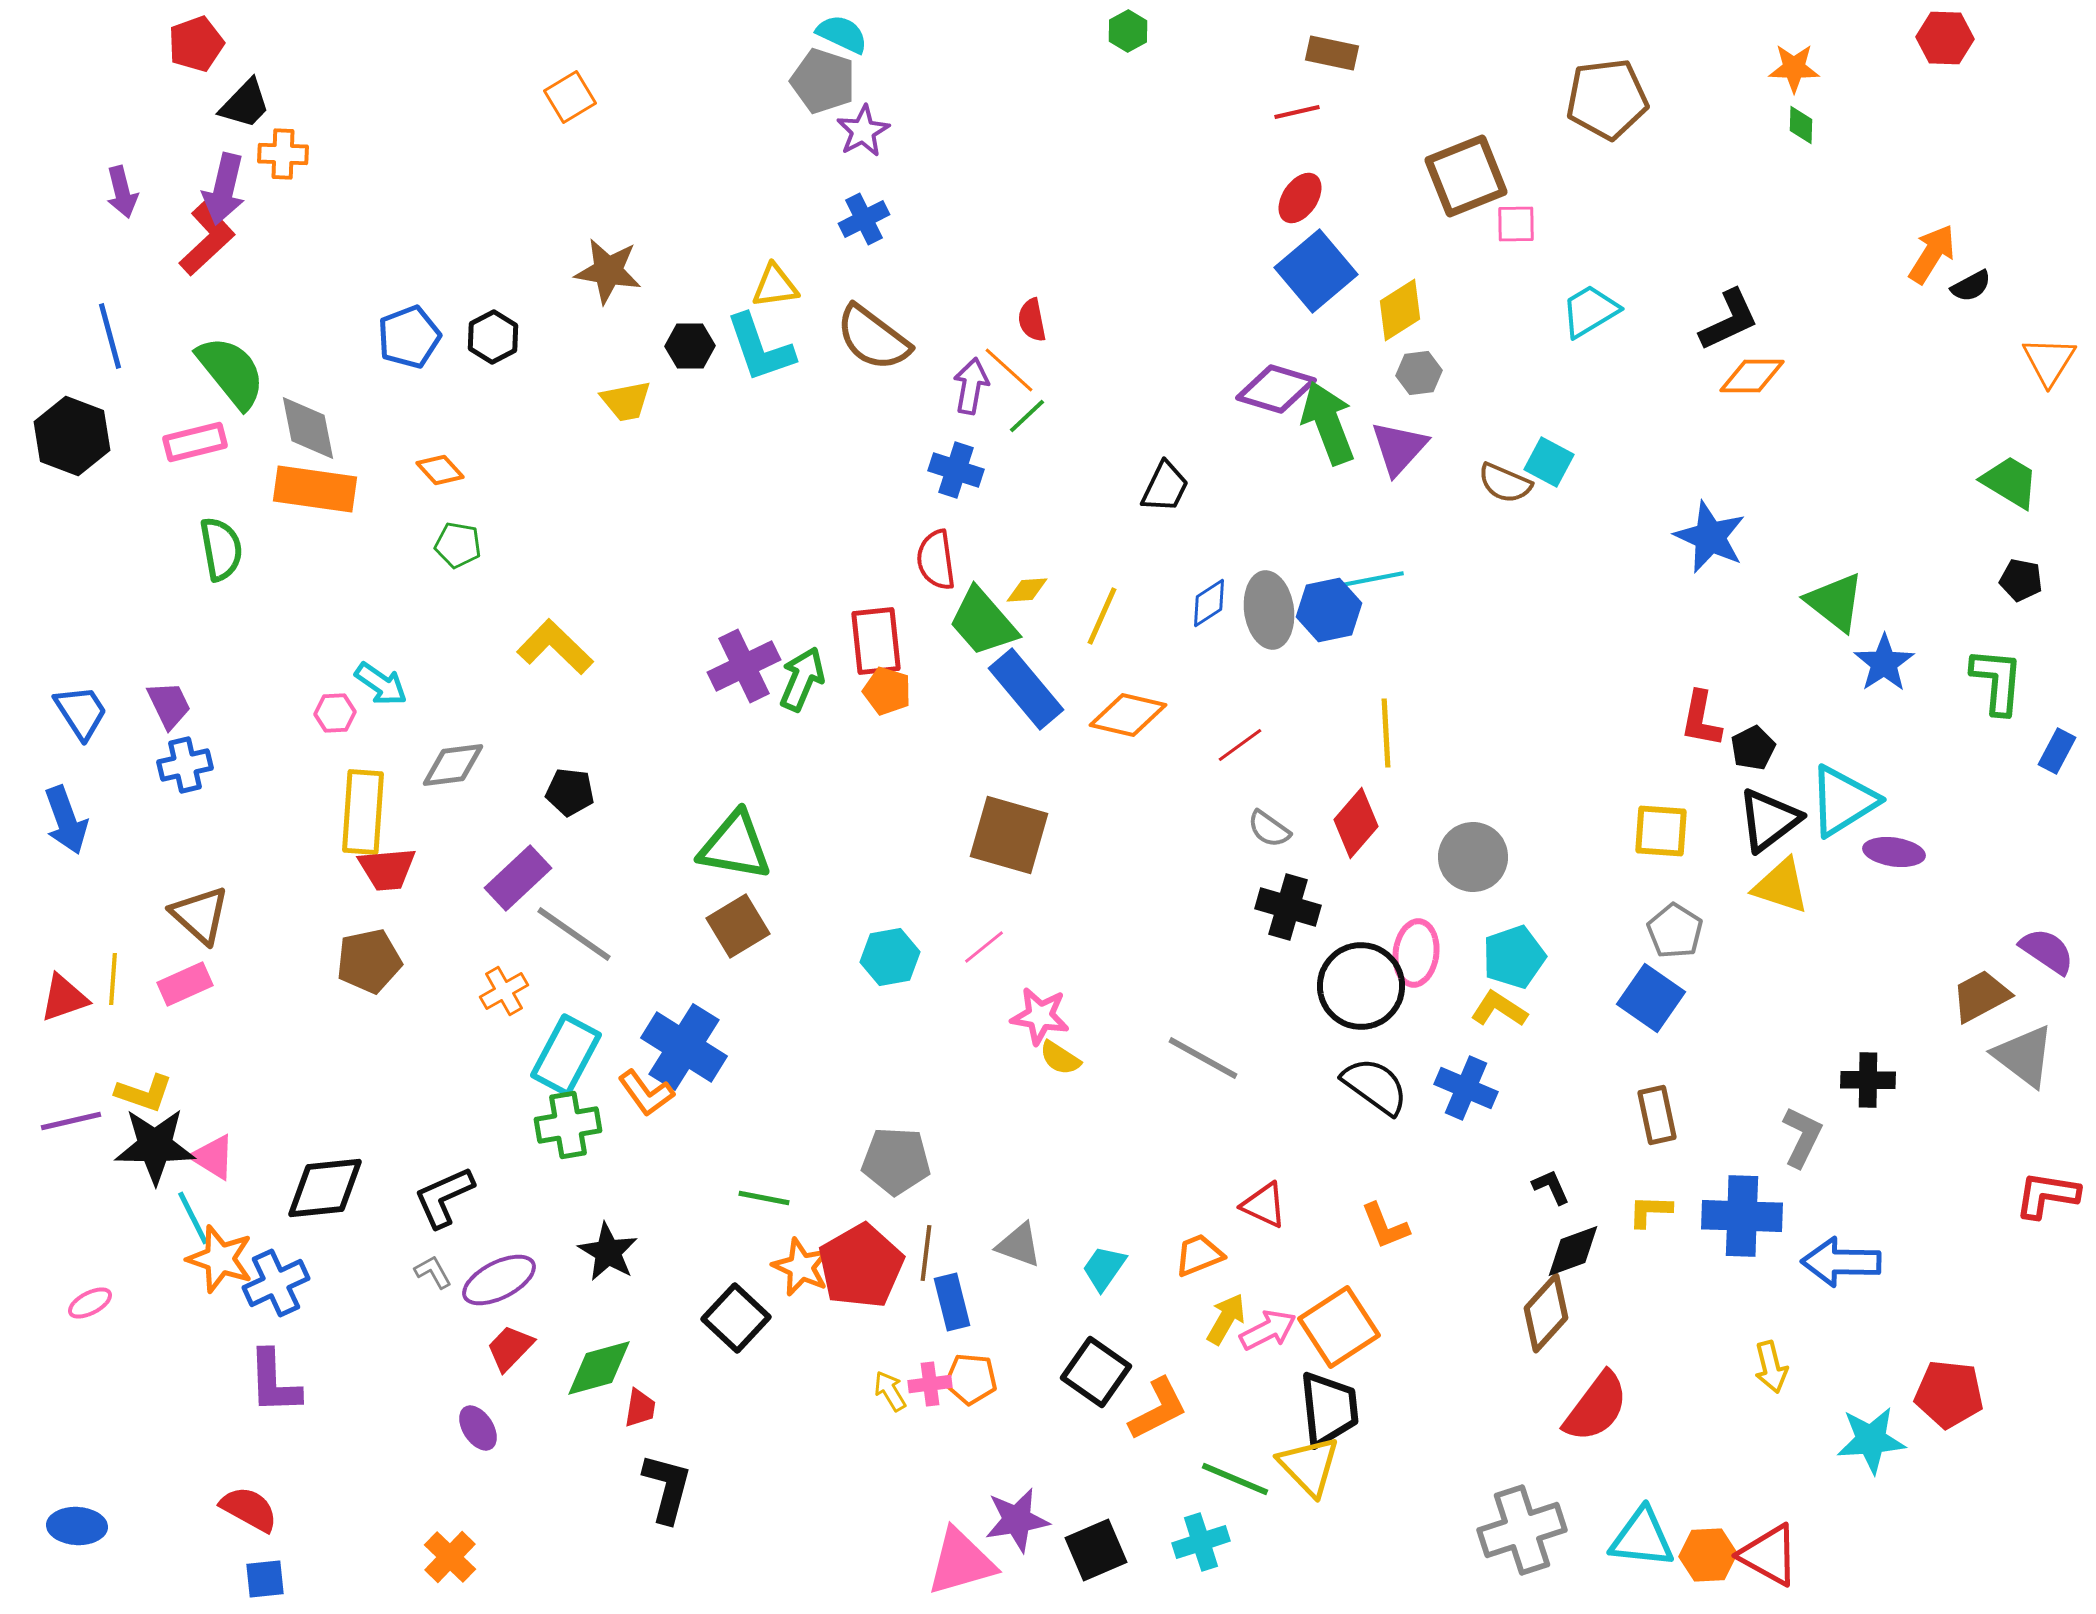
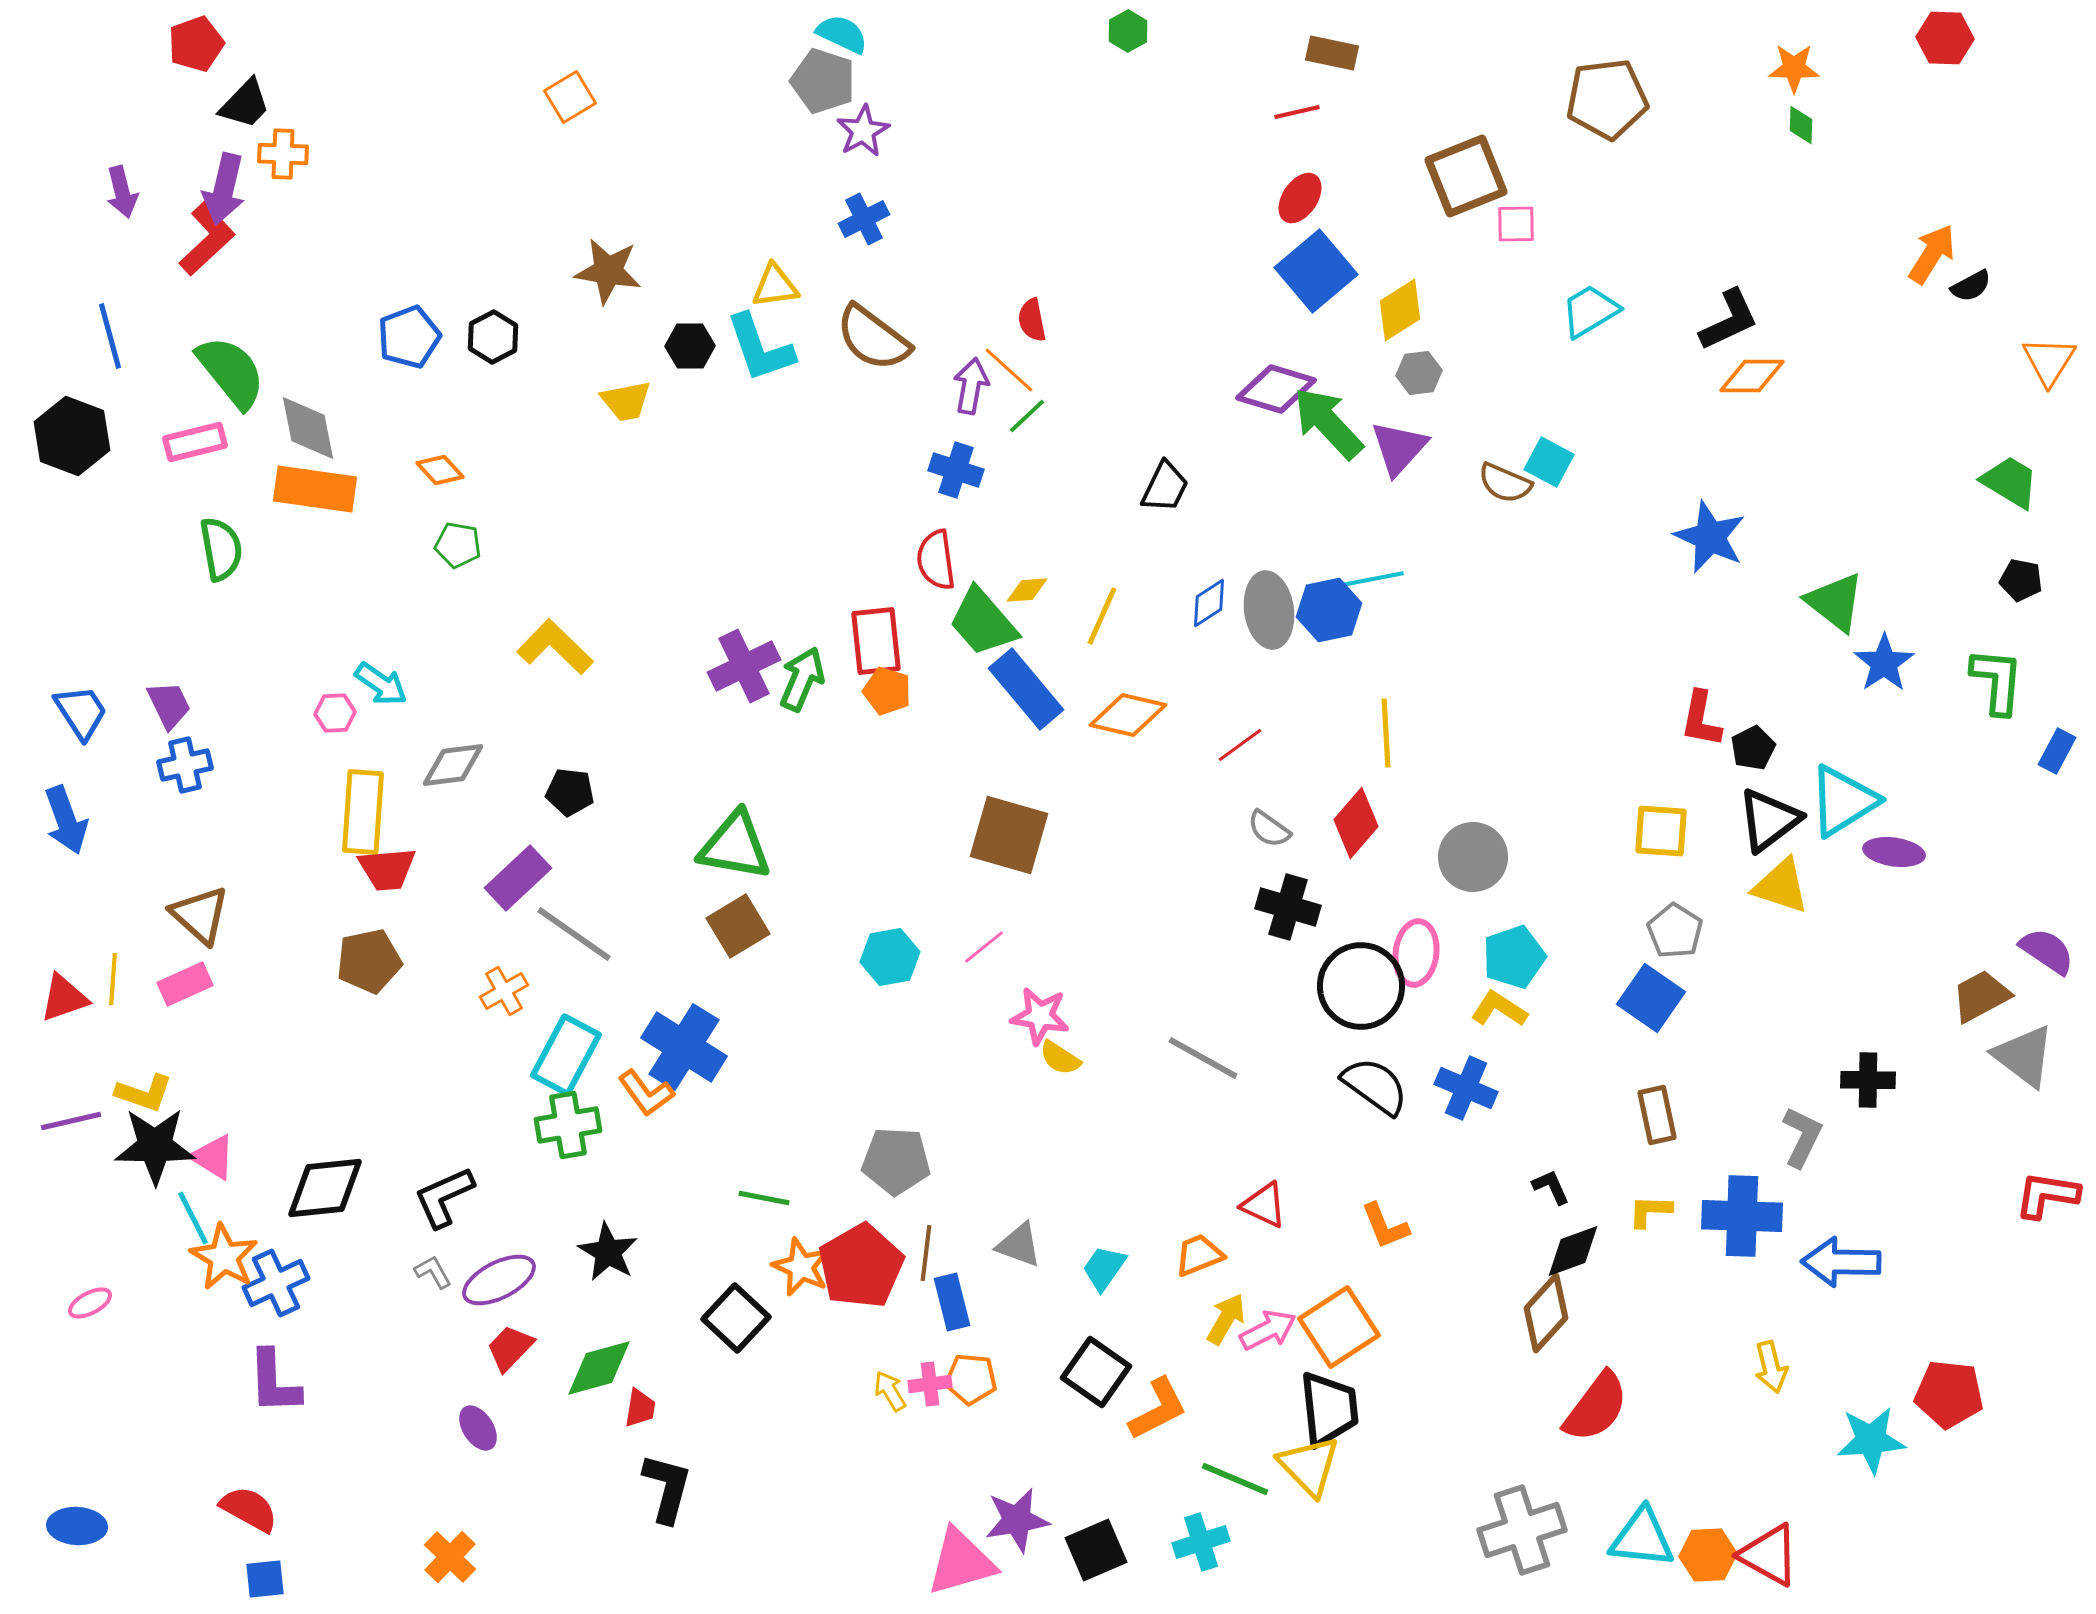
green arrow at (1328, 423): rotated 22 degrees counterclockwise
orange star at (220, 1259): moved 4 px right, 2 px up; rotated 12 degrees clockwise
